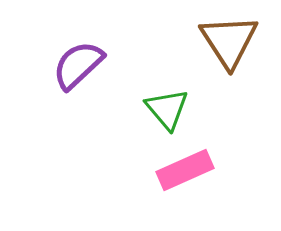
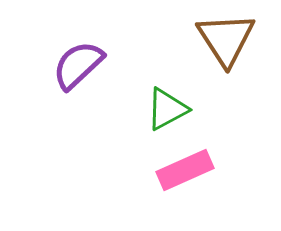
brown triangle: moved 3 px left, 2 px up
green triangle: rotated 42 degrees clockwise
